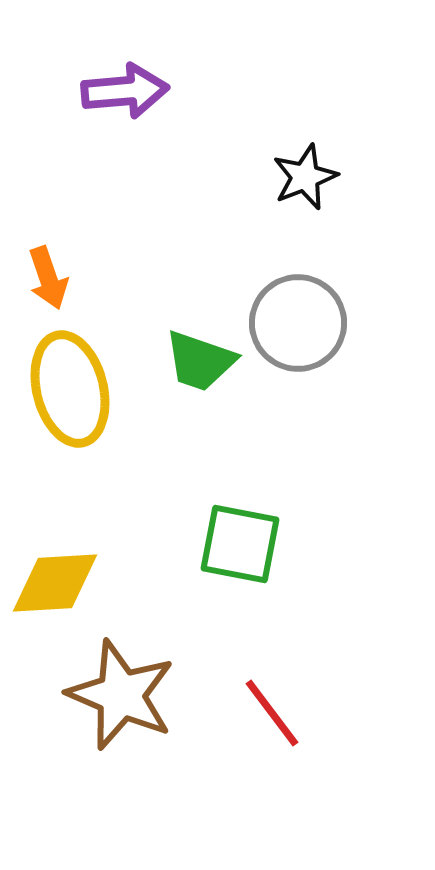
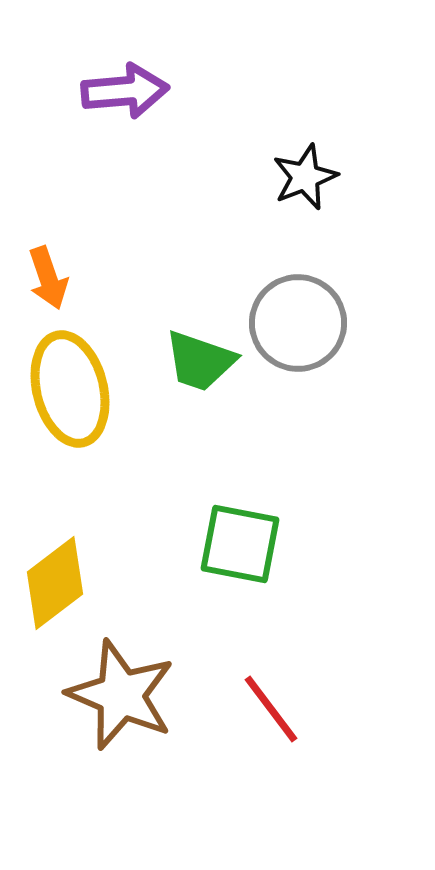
yellow diamond: rotated 34 degrees counterclockwise
red line: moved 1 px left, 4 px up
